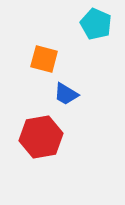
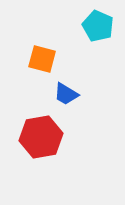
cyan pentagon: moved 2 px right, 2 px down
orange square: moved 2 px left
